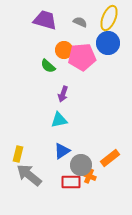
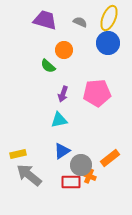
pink pentagon: moved 15 px right, 36 px down
yellow rectangle: rotated 63 degrees clockwise
